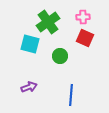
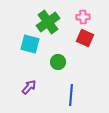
green circle: moved 2 px left, 6 px down
purple arrow: rotated 28 degrees counterclockwise
